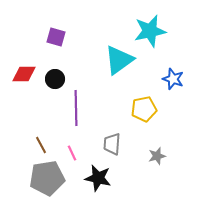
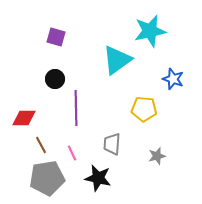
cyan triangle: moved 2 px left
red diamond: moved 44 px down
yellow pentagon: rotated 15 degrees clockwise
